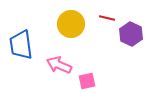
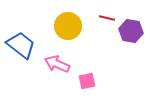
yellow circle: moved 3 px left, 2 px down
purple hexagon: moved 3 px up; rotated 15 degrees counterclockwise
blue trapezoid: rotated 136 degrees clockwise
pink arrow: moved 2 px left, 1 px up
